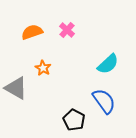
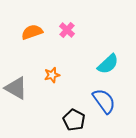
orange star: moved 9 px right, 7 px down; rotated 28 degrees clockwise
